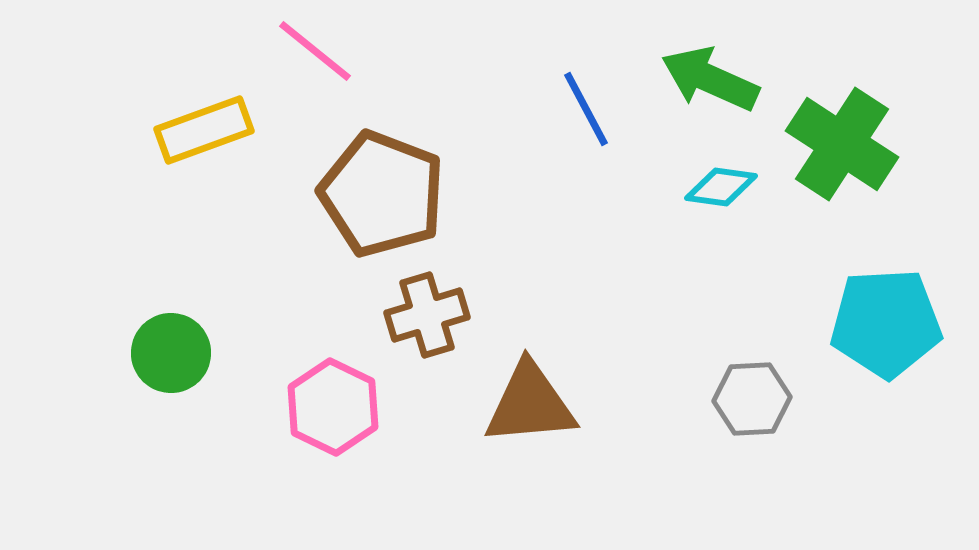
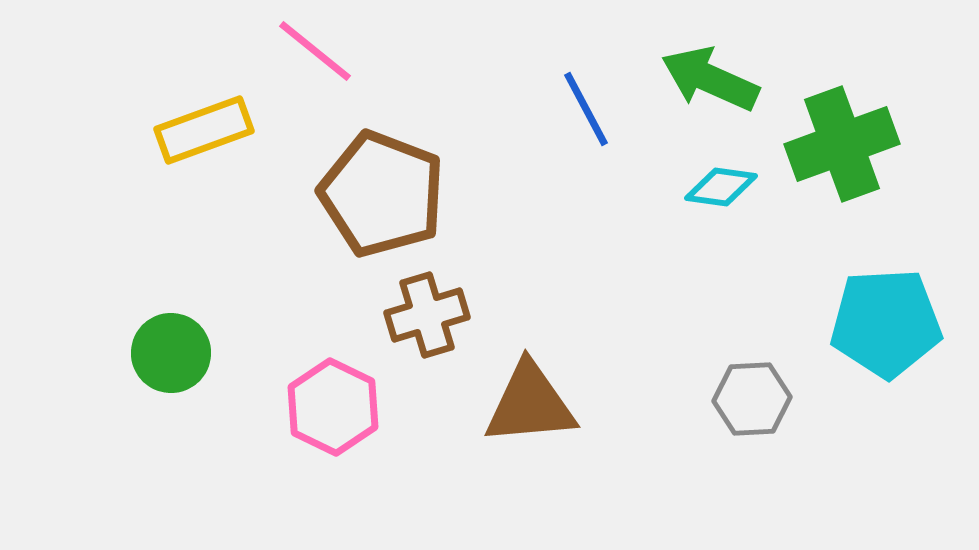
green cross: rotated 37 degrees clockwise
